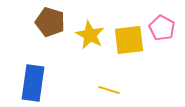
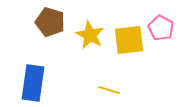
pink pentagon: moved 1 px left
